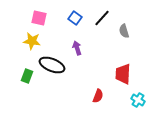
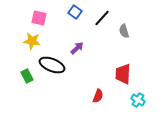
blue square: moved 6 px up
purple arrow: rotated 64 degrees clockwise
green rectangle: rotated 48 degrees counterclockwise
